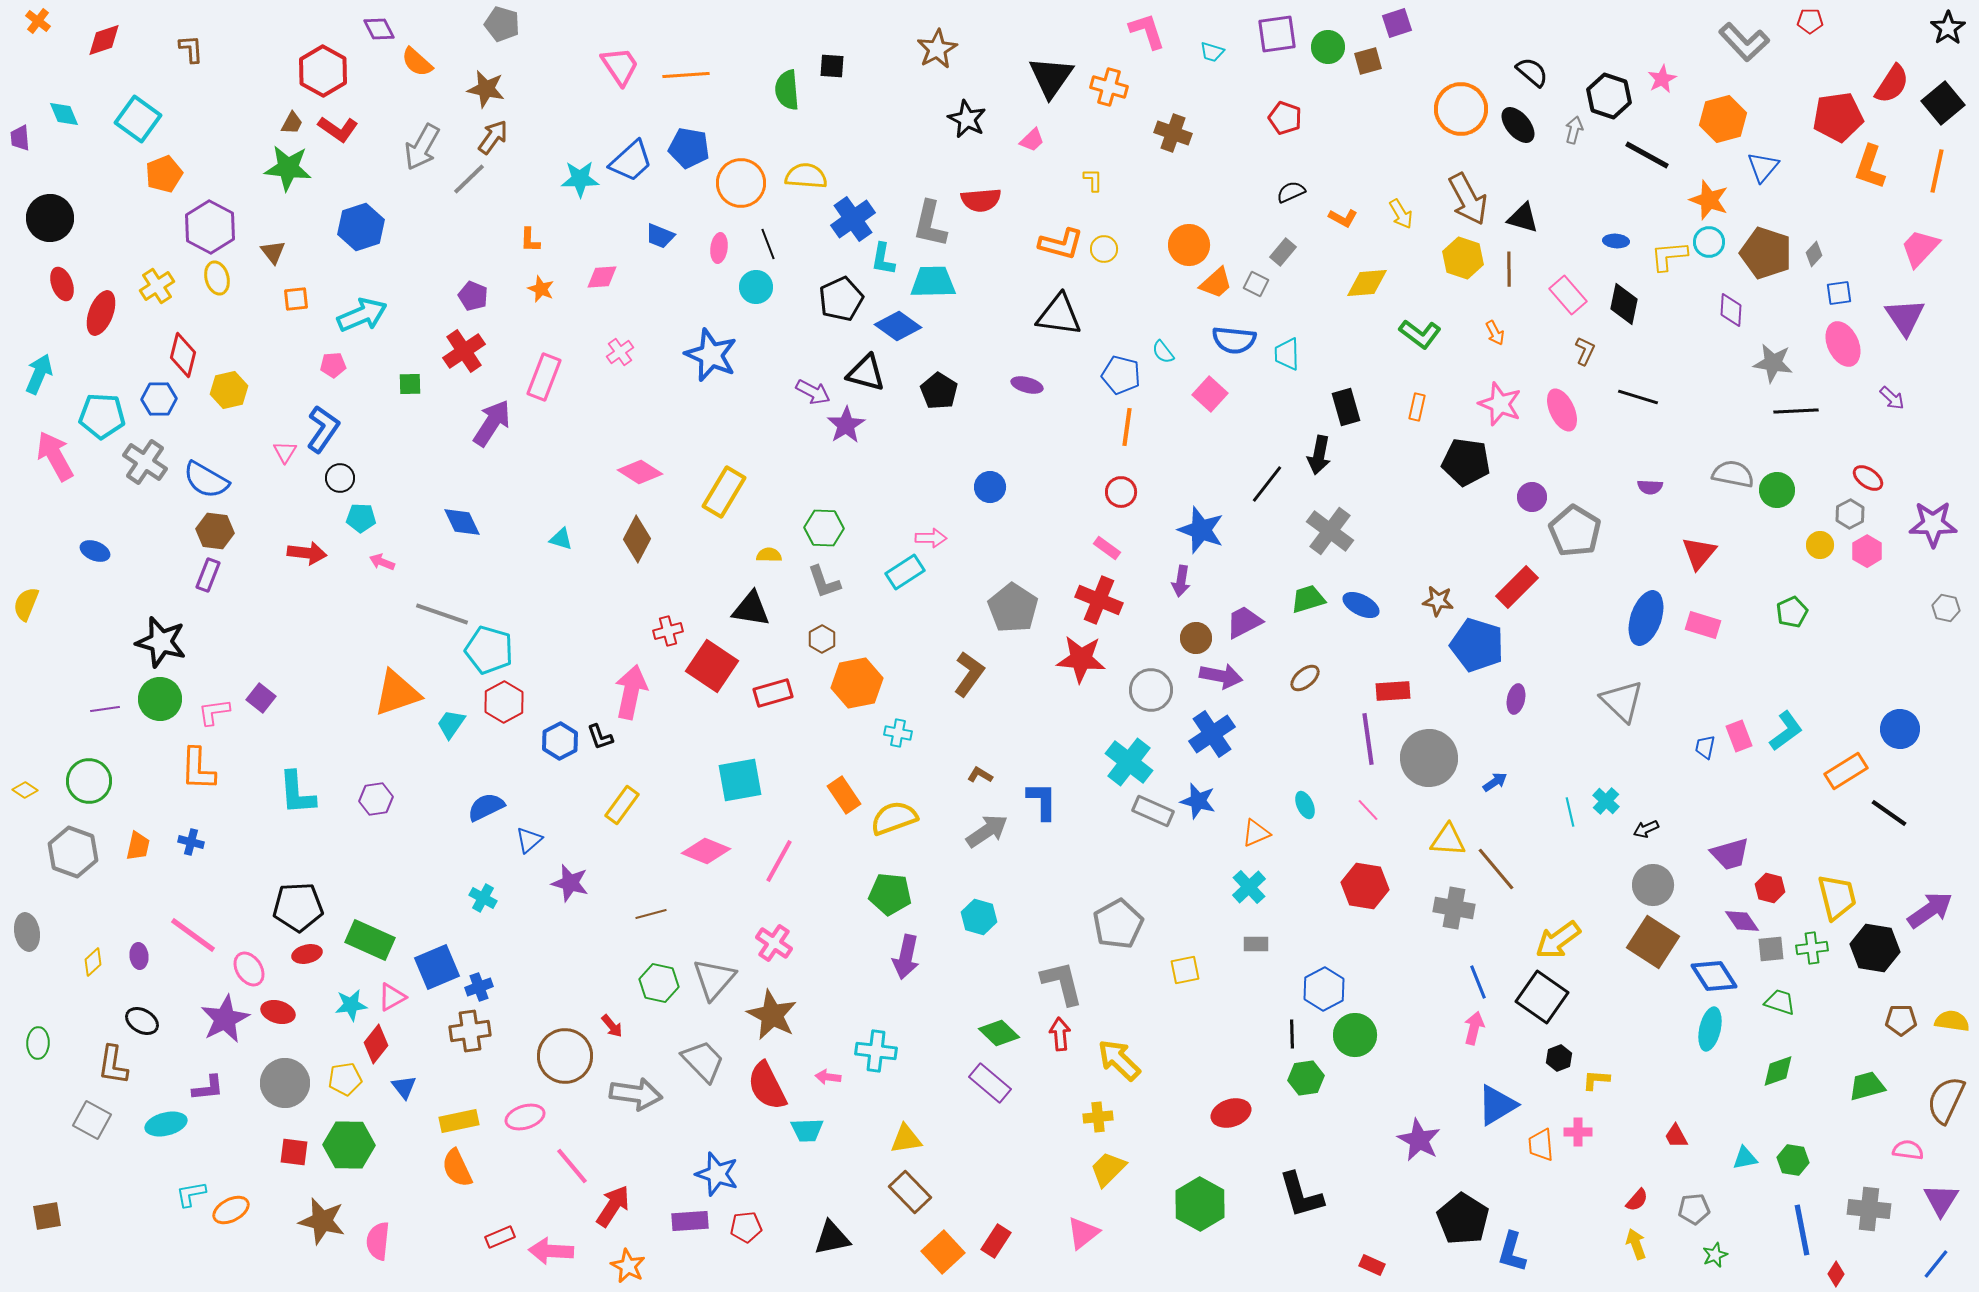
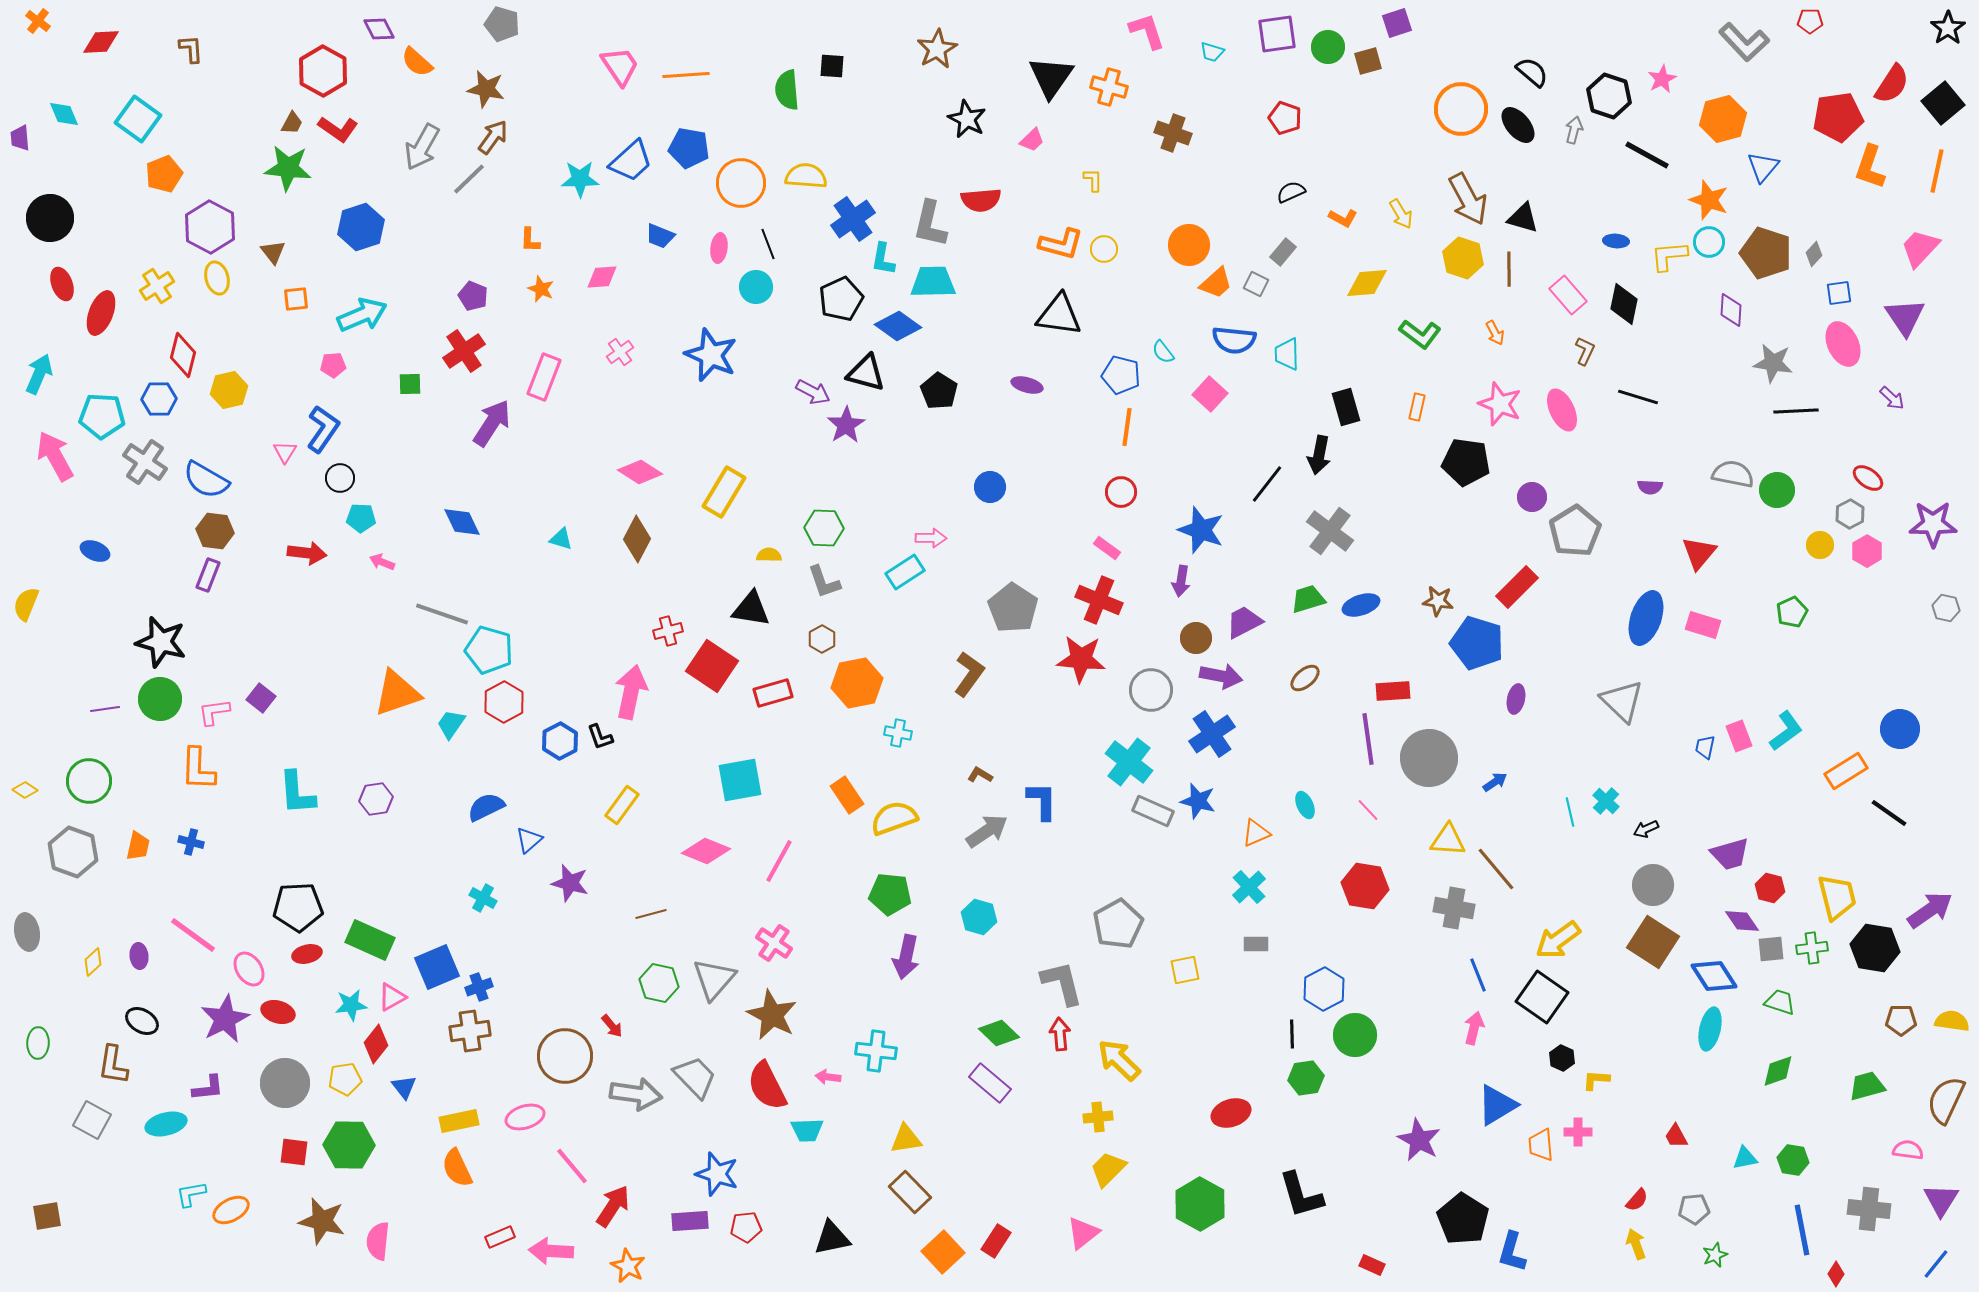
red diamond at (104, 40): moved 3 px left, 2 px down; rotated 15 degrees clockwise
gray pentagon at (1575, 531): rotated 9 degrees clockwise
blue ellipse at (1361, 605): rotated 45 degrees counterclockwise
blue pentagon at (1477, 645): moved 2 px up
orange rectangle at (844, 795): moved 3 px right
blue line at (1478, 982): moved 7 px up
black hexagon at (1559, 1058): moved 3 px right; rotated 15 degrees counterclockwise
gray trapezoid at (703, 1061): moved 8 px left, 16 px down
